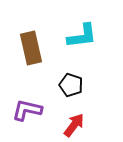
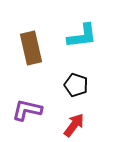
black pentagon: moved 5 px right
